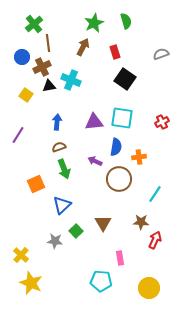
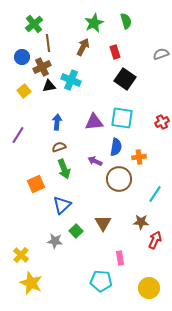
yellow square: moved 2 px left, 4 px up; rotated 16 degrees clockwise
